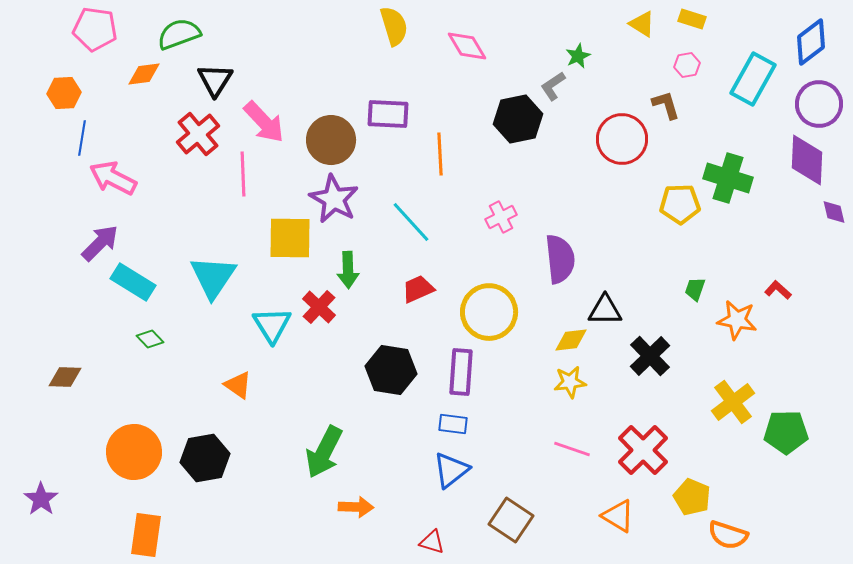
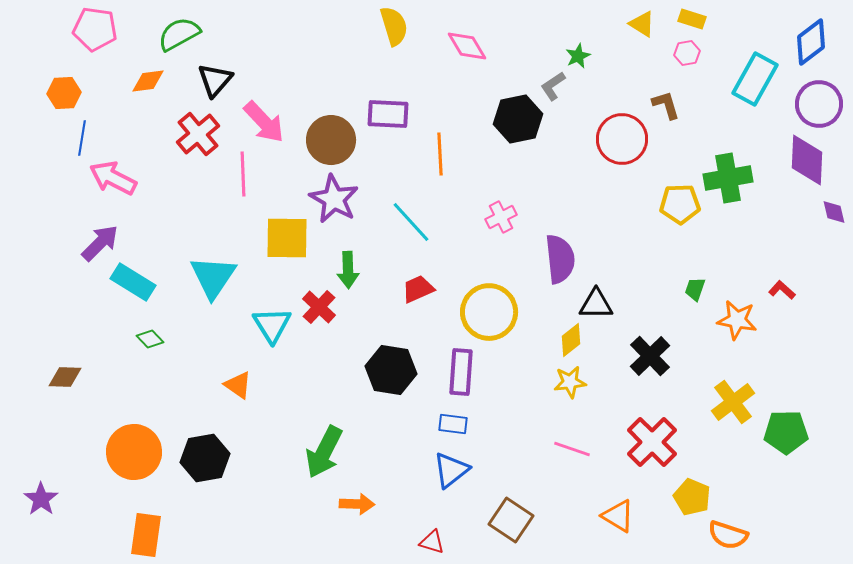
green semicircle at (179, 34): rotated 9 degrees counterclockwise
pink hexagon at (687, 65): moved 12 px up
orange diamond at (144, 74): moved 4 px right, 7 px down
cyan rectangle at (753, 79): moved 2 px right
black triangle at (215, 80): rotated 9 degrees clockwise
green cross at (728, 178): rotated 27 degrees counterclockwise
yellow square at (290, 238): moved 3 px left
red L-shape at (778, 290): moved 4 px right
black triangle at (605, 310): moved 9 px left, 6 px up
yellow diamond at (571, 340): rotated 32 degrees counterclockwise
red cross at (643, 450): moved 9 px right, 8 px up
orange arrow at (356, 507): moved 1 px right, 3 px up
